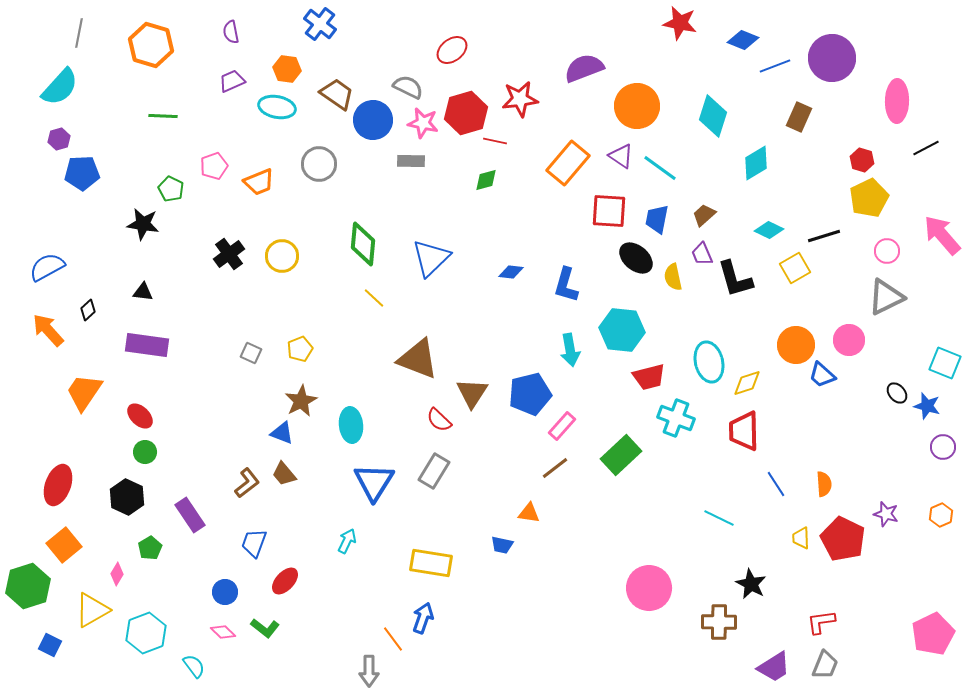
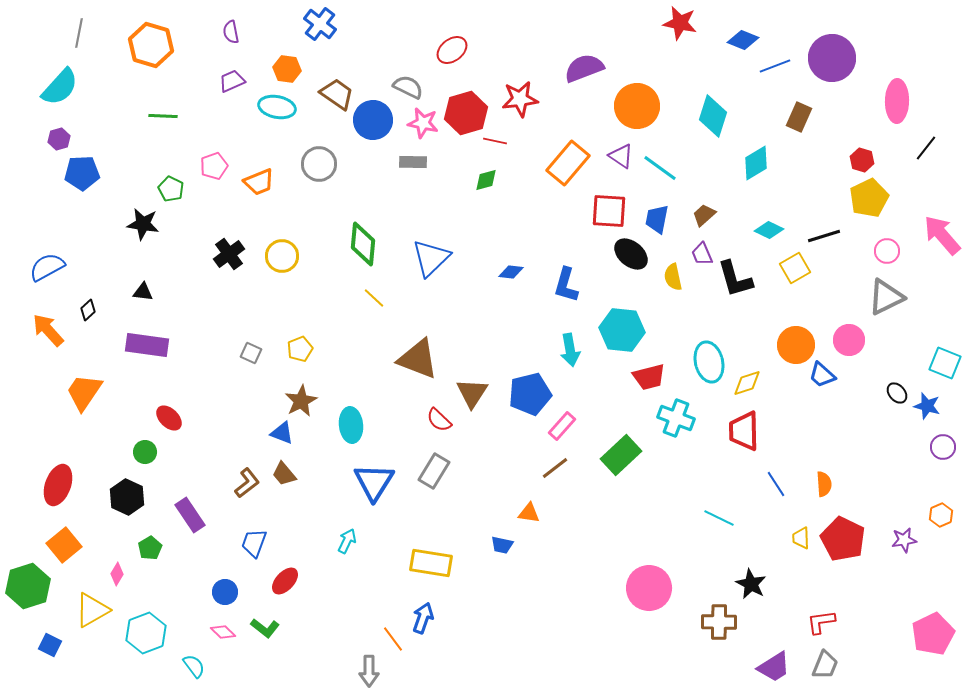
black line at (926, 148): rotated 24 degrees counterclockwise
gray rectangle at (411, 161): moved 2 px right, 1 px down
black ellipse at (636, 258): moved 5 px left, 4 px up
red ellipse at (140, 416): moved 29 px right, 2 px down
purple star at (886, 514): moved 18 px right, 26 px down; rotated 25 degrees counterclockwise
